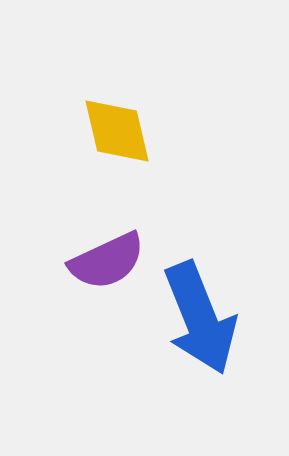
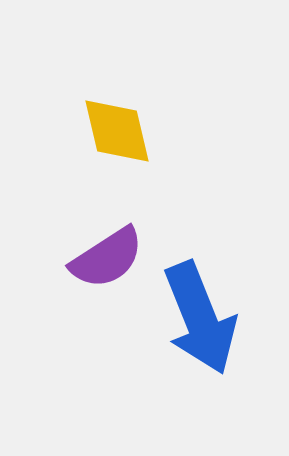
purple semicircle: moved 3 px up; rotated 8 degrees counterclockwise
